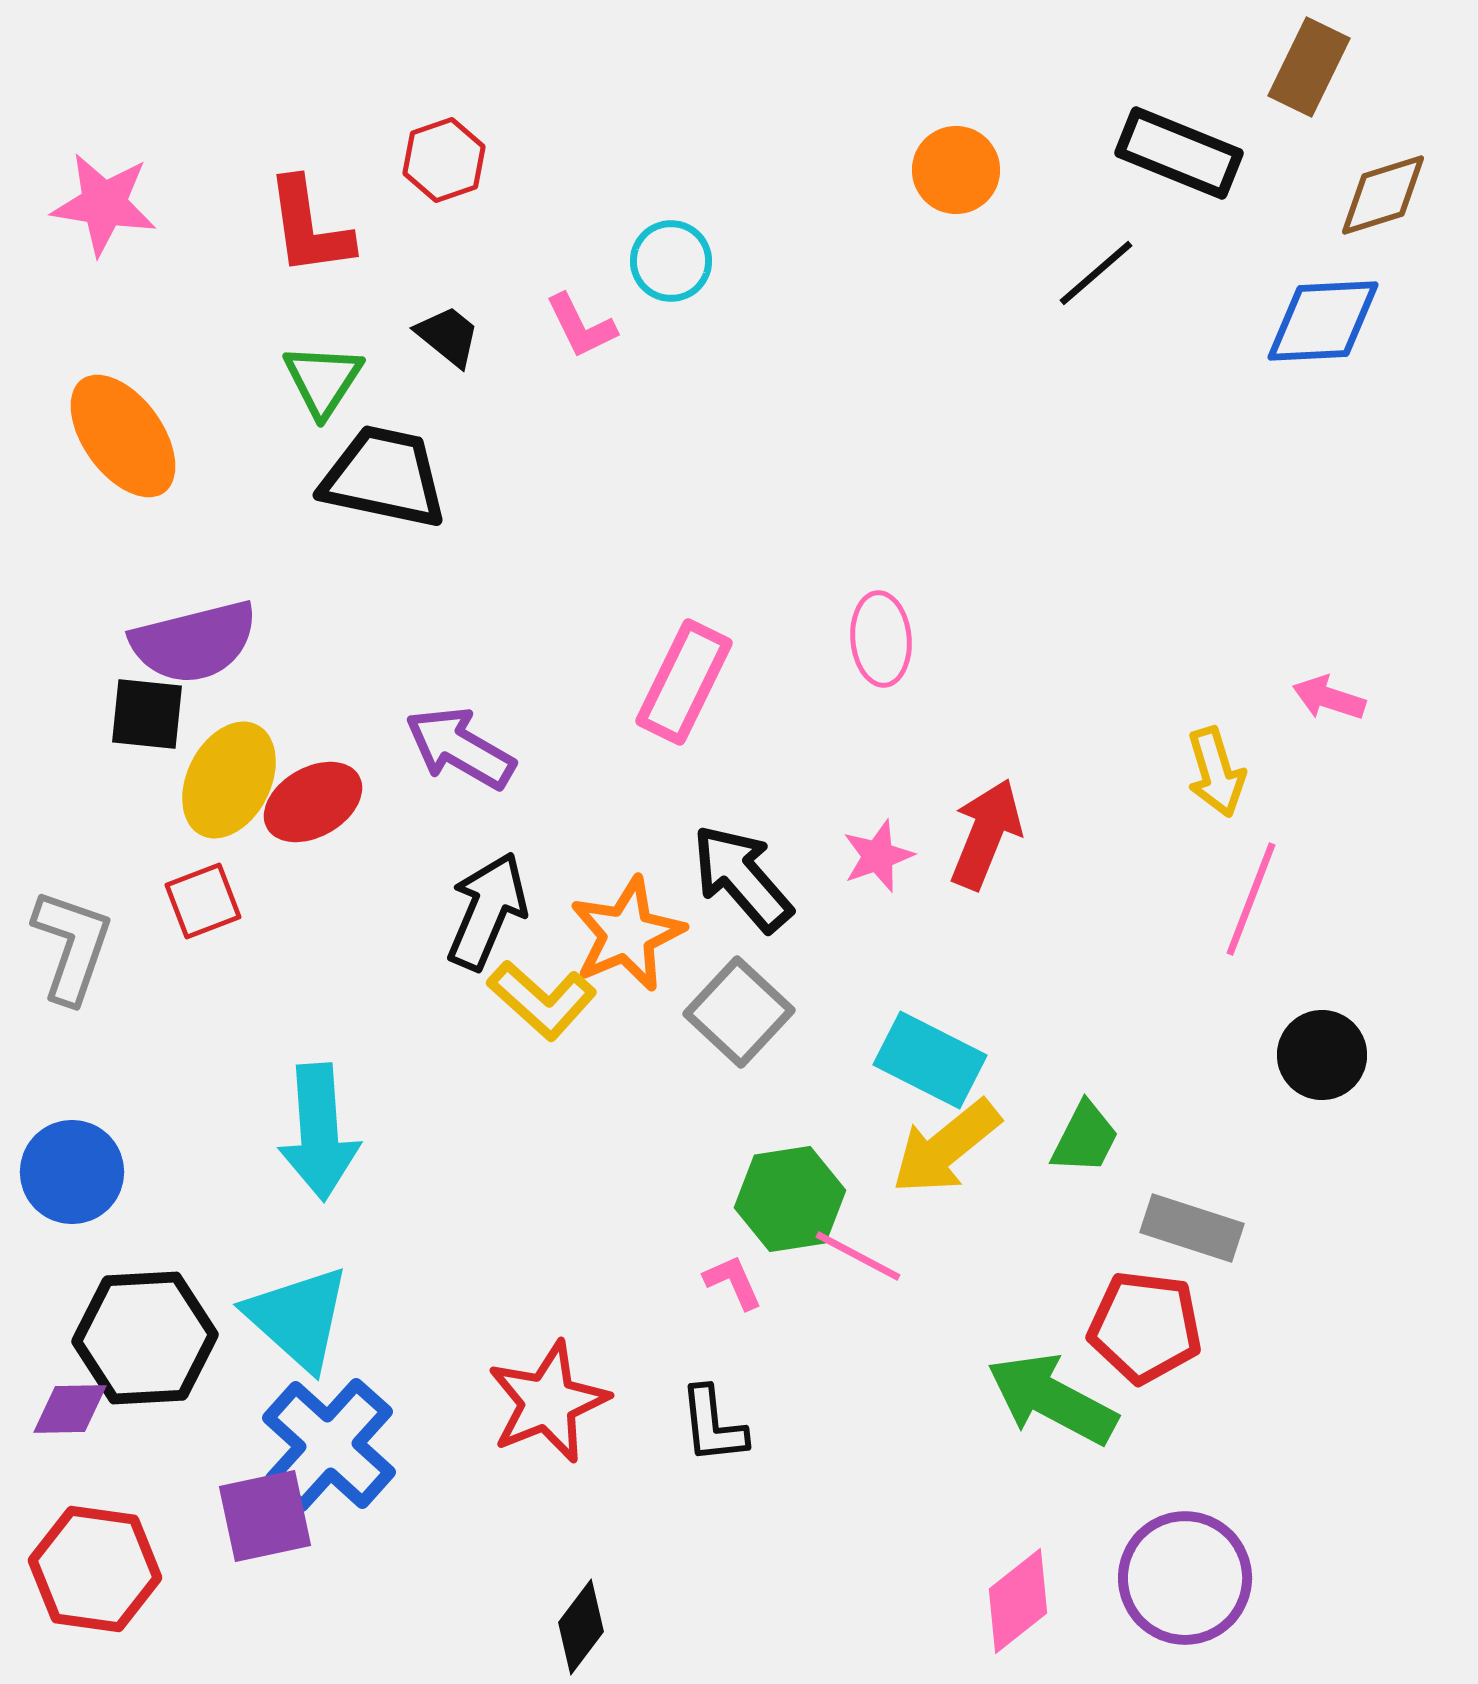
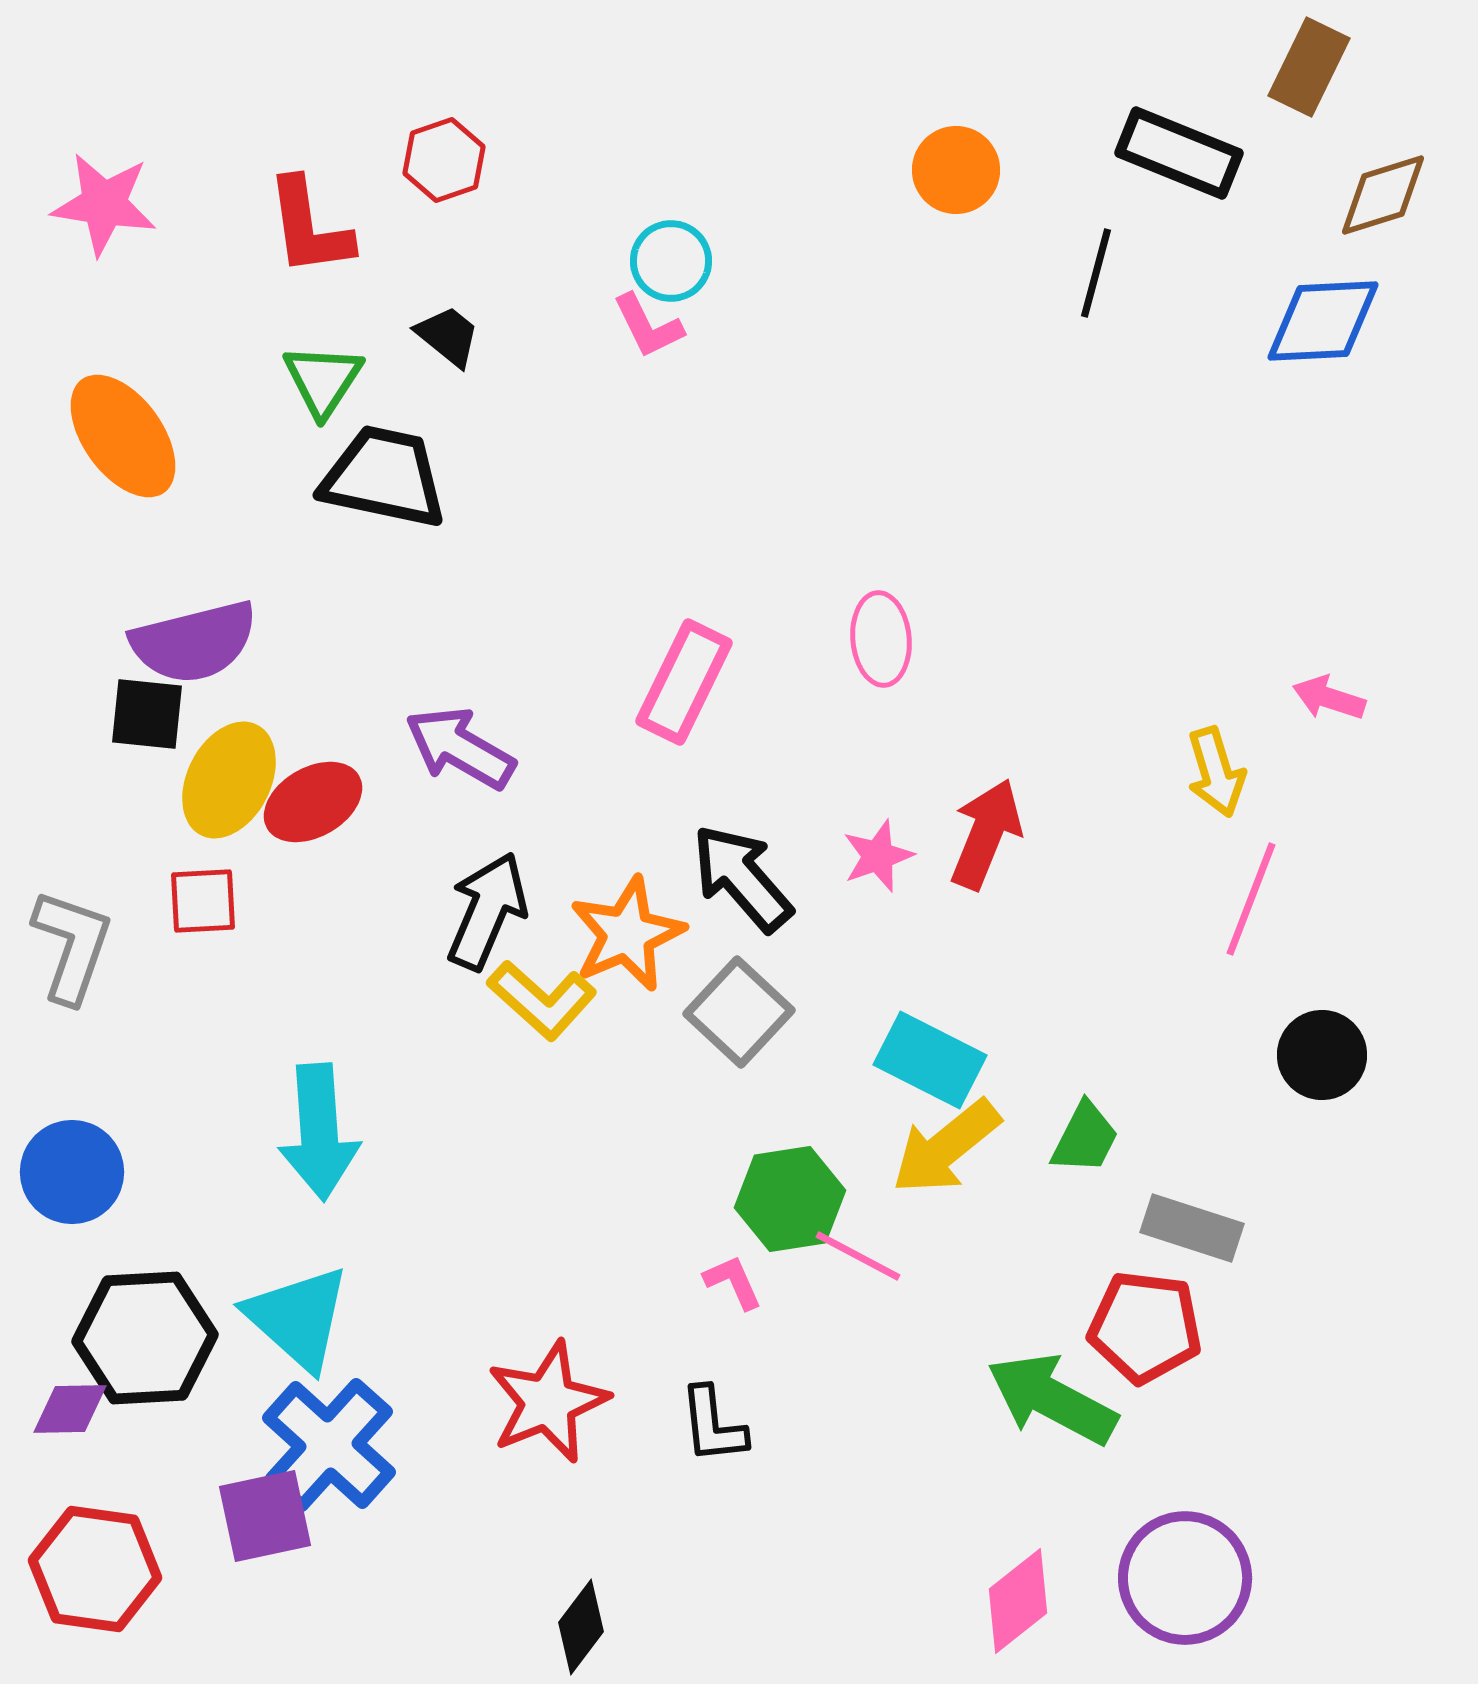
black line at (1096, 273): rotated 34 degrees counterclockwise
pink L-shape at (581, 326): moved 67 px right
red square at (203, 901): rotated 18 degrees clockwise
